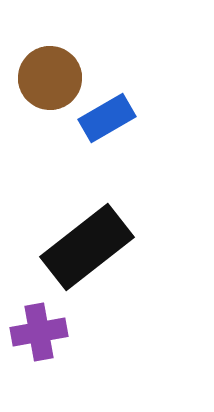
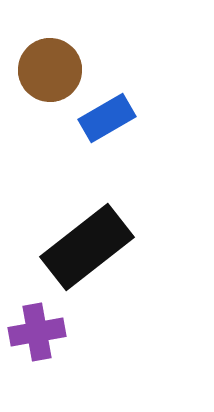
brown circle: moved 8 px up
purple cross: moved 2 px left
